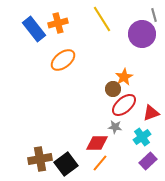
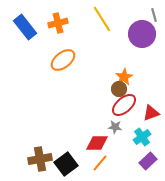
blue rectangle: moved 9 px left, 2 px up
brown circle: moved 6 px right
